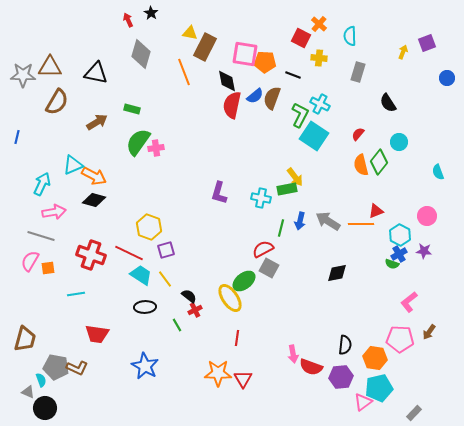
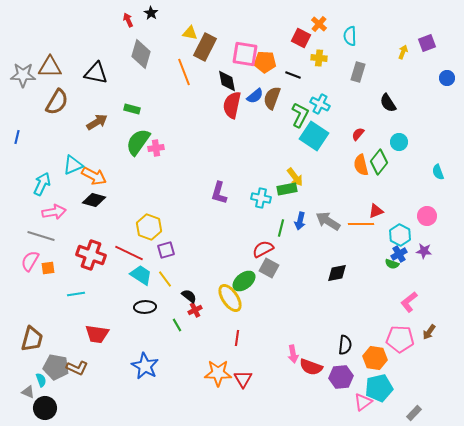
brown trapezoid at (25, 339): moved 7 px right
